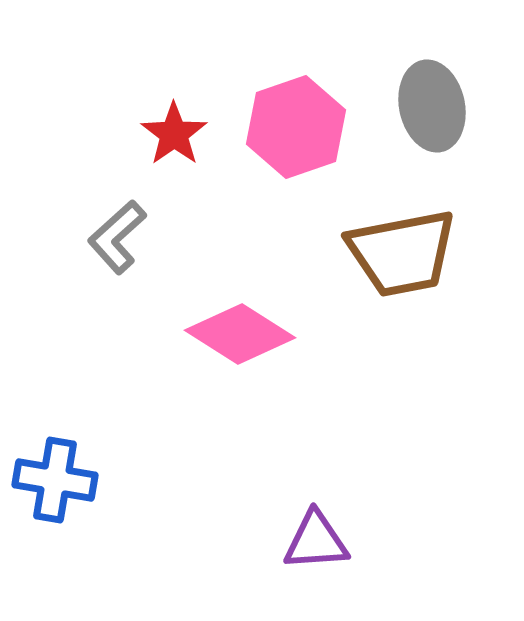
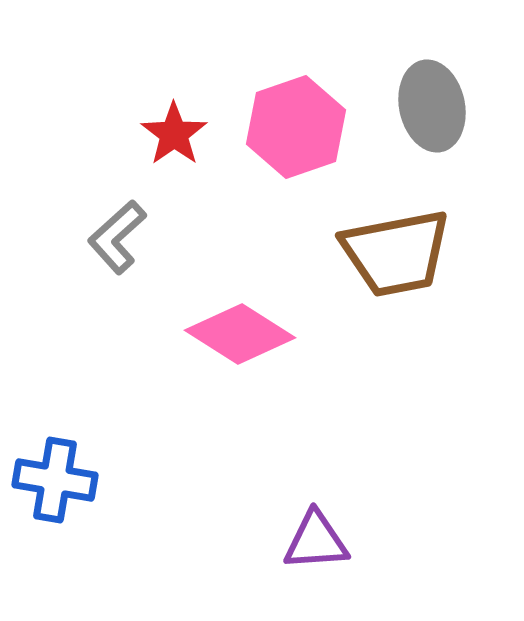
brown trapezoid: moved 6 px left
